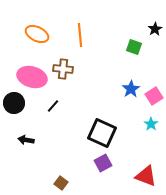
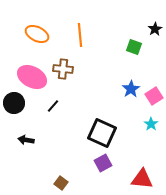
pink ellipse: rotated 12 degrees clockwise
red triangle: moved 4 px left, 3 px down; rotated 15 degrees counterclockwise
